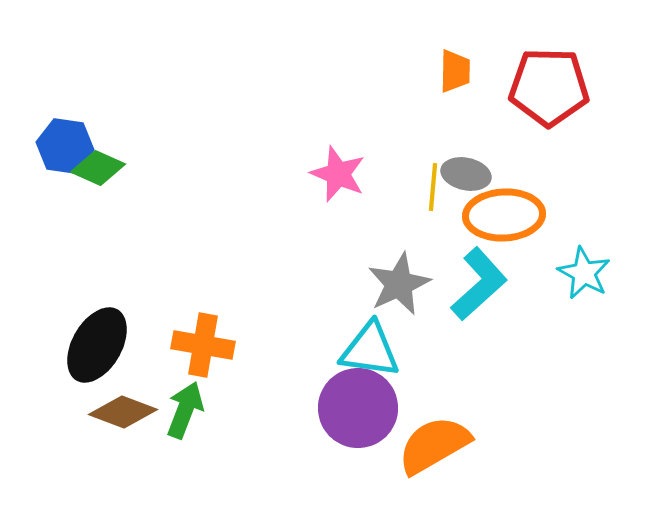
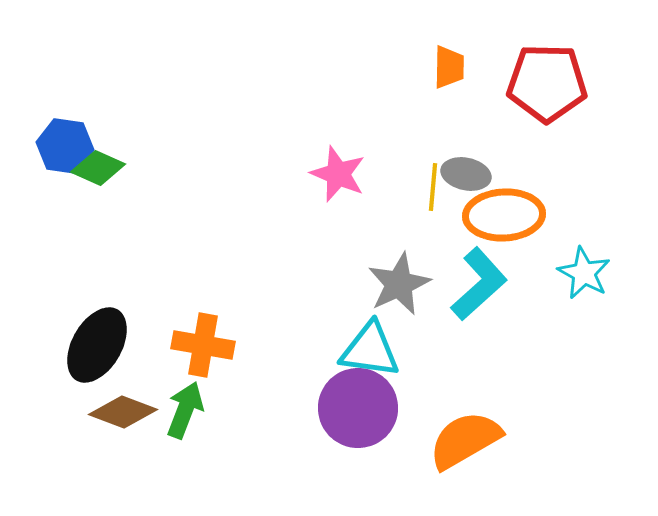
orange trapezoid: moved 6 px left, 4 px up
red pentagon: moved 2 px left, 4 px up
orange semicircle: moved 31 px right, 5 px up
